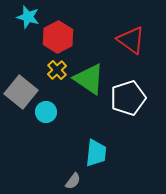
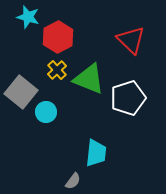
red triangle: rotated 8 degrees clockwise
green triangle: rotated 12 degrees counterclockwise
